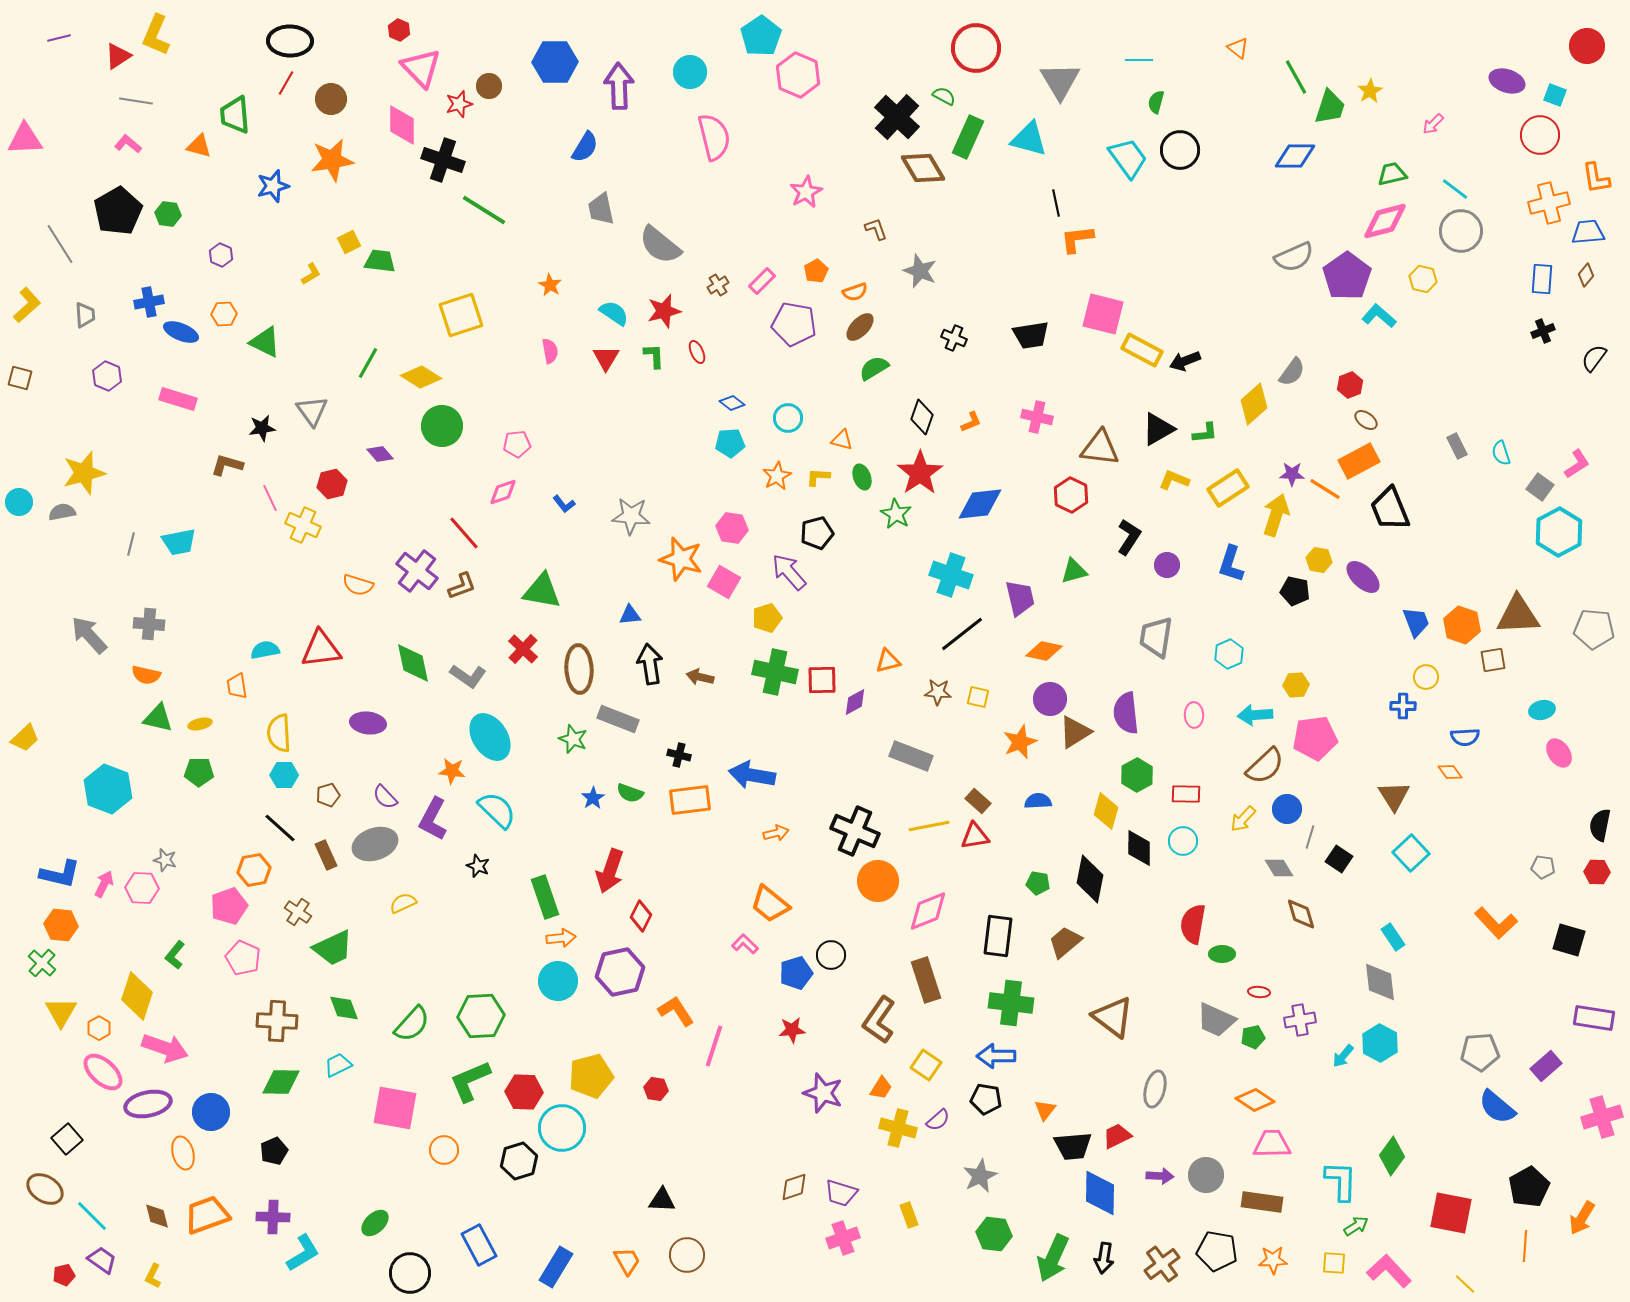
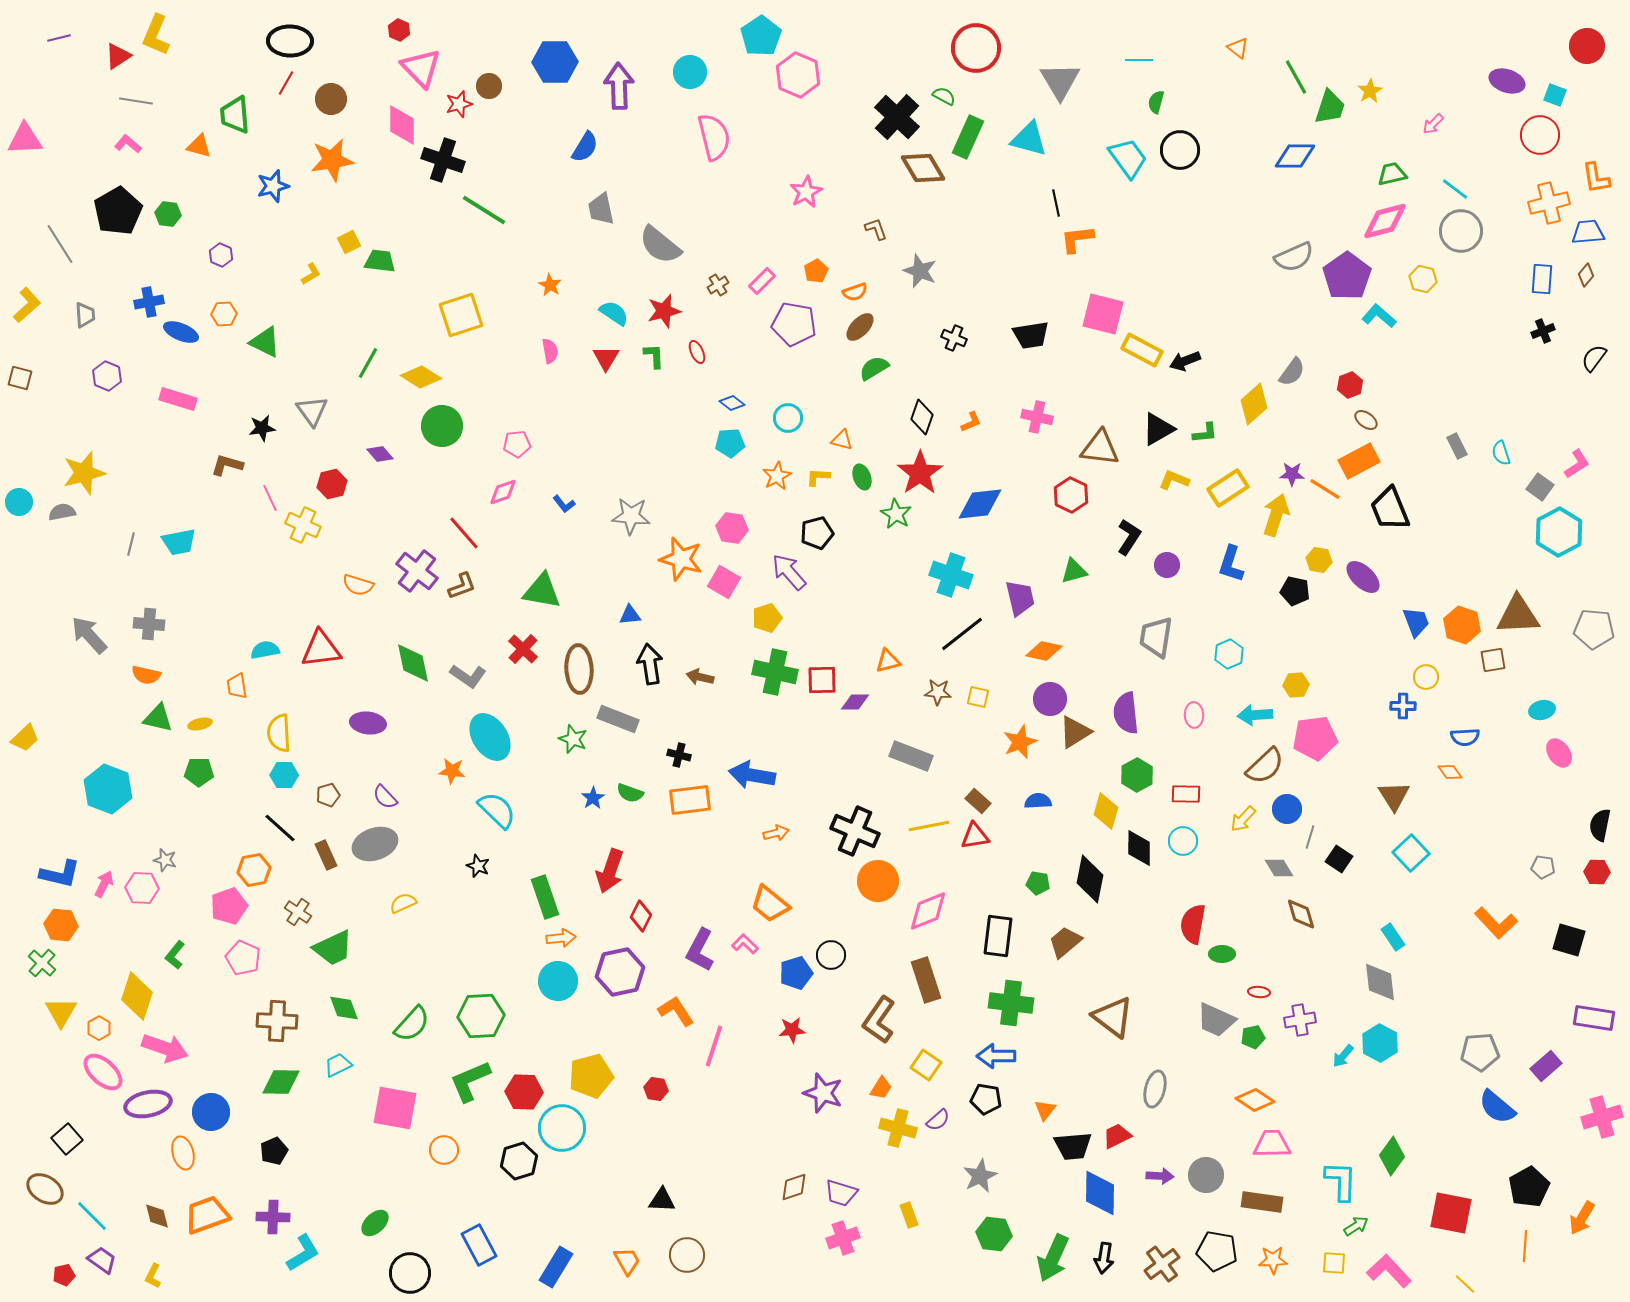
purple diamond at (855, 702): rotated 28 degrees clockwise
purple L-shape at (433, 819): moved 267 px right, 131 px down
